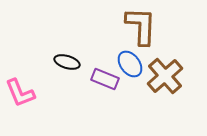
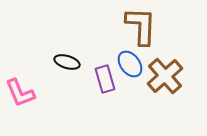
purple rectangle: rotated 52 degrees clockwise
